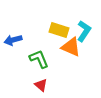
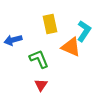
yellow rectangle: moved 9 px left, 6 px up; rotated 60 degrees clockwise
red triangle: rotated 24 degrees clockwise
